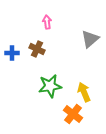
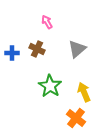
pink arrow: rotated 24 degrees counterclockwise
gray triangle: moved 13 px left, 10 px down
green star: rotated 30 degrees counterclockwise
orange cross: moved 3 px right, 4 px down
